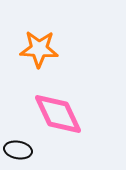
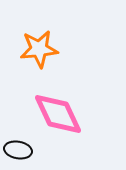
orange star: rotated 9 degrees counterclockwise
